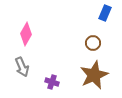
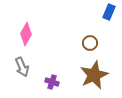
blue rectangle: moved 4 px right, 1 px up
brown circle: moved 3 px left
